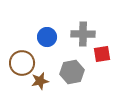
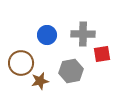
blue circle: moved 2 px up
brown circle: moved 1 px left
gray hexagon: moved 1 px left, 1 px up
